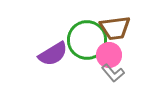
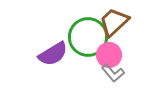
brown trapezoid: moved 1 px left, 6 px up; rotated 144 degrees clockwise
green circle: moved 1 px right, 3 px up
